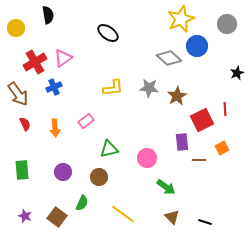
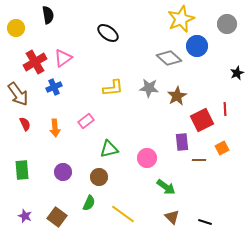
green semicircle: moved 7 px right
